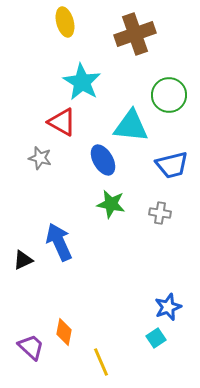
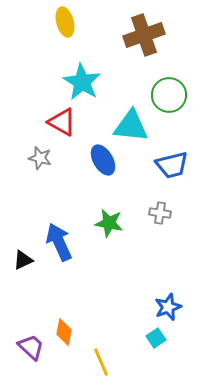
brown cross: moved 9 px right, 1 px down
green star: moved 2 px left, 19 px down
